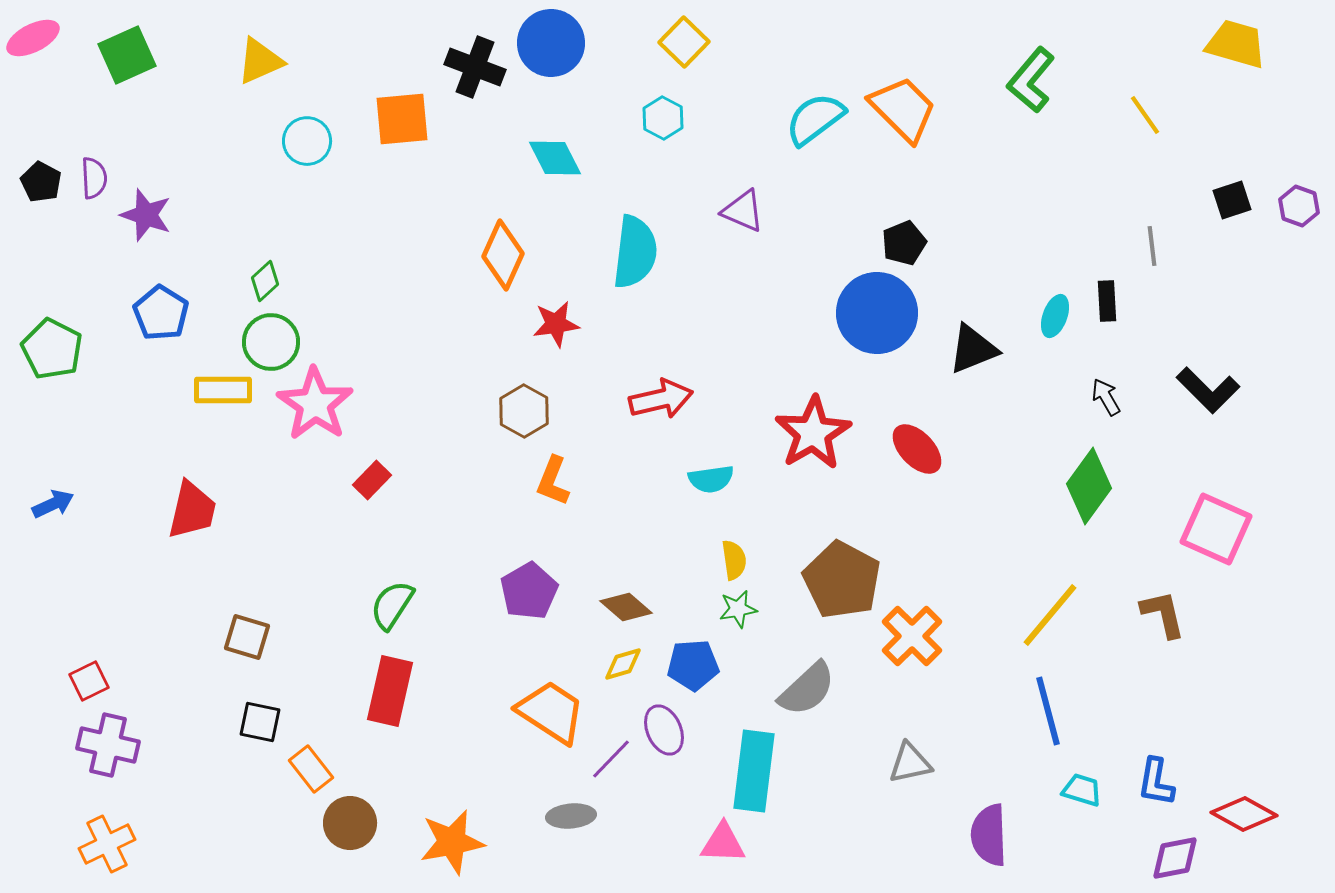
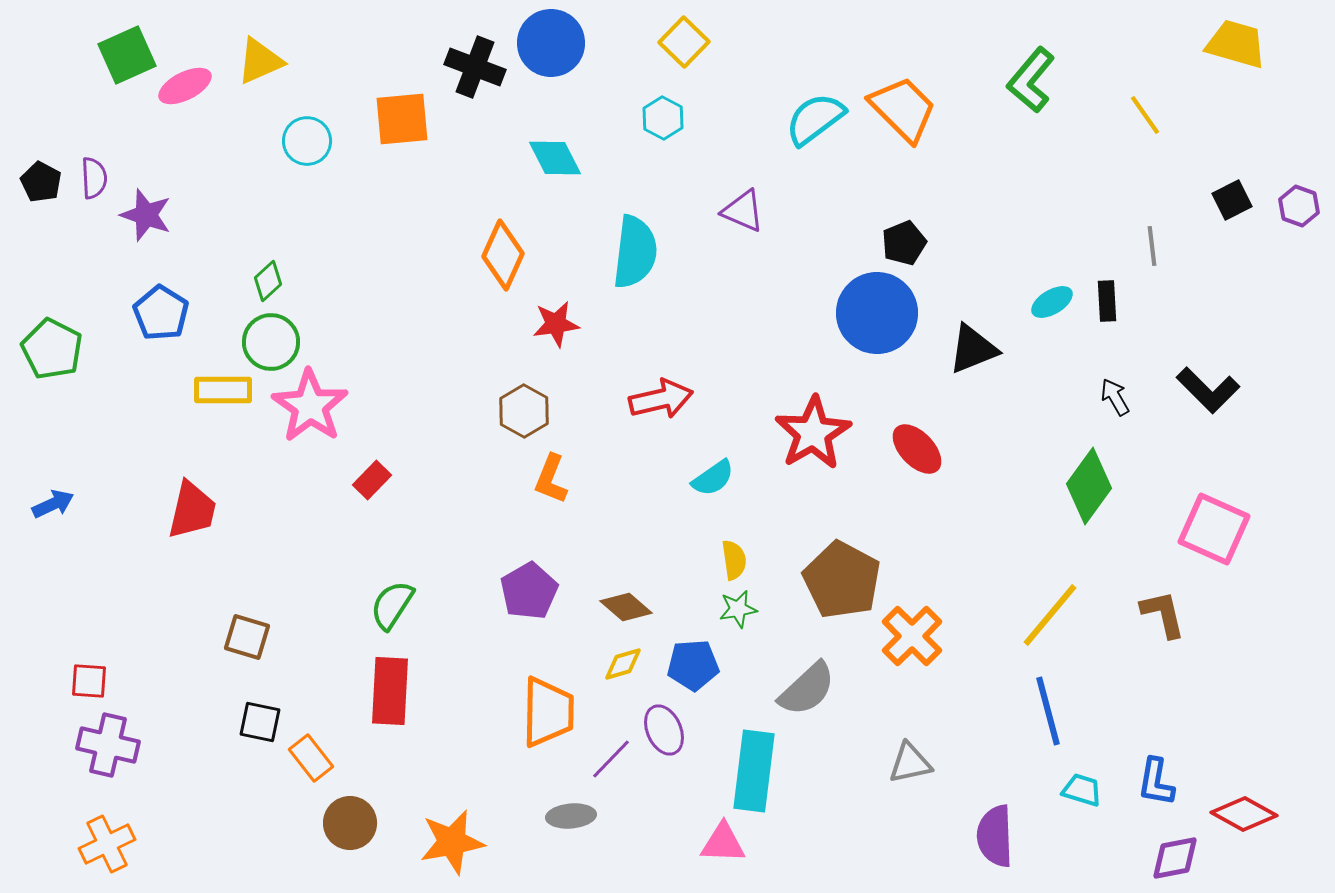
pink ellipse at (33, 38): moved 152 px right, 48 px down
black square at (1232, 200): rotated 9 degrees counterclockwise
green diamond at (265, 281): moved 3 px right
cyan ellipse at (1055, 316): moved 3 px left, 14 px up; rotated 39 degrees clockwise
black arrow at (1106, 397): moved 9 px right
pink star at (315, 404): moved 5 px left, 2 px down
cyan semicircle at (711, 479): moved 2 px right, 1 px up; rotated 27 degrees counterclockwise
orange L-shape at (553, 481): moved 2 px left, 2 px up
pink square at (1216, 529): moved 2 px left
red square at (89, 681): rotated 30 degrees clockwise
red rectangle at (390, 691): rotated 10 degrees counterclockwise
orange trapezoid at (551, 712): moved 3 px left; rotated 58 degrees clockwise
orange rectangle at (311, 769): moved 11 px up
purple semicircle at (989, 835): moved 6 px right, 1 px down
